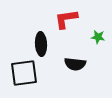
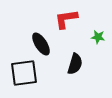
black ellipse: rotated 30 degrees counterclockwise
black semicircle: rotated 80 degrees counterclockwise
